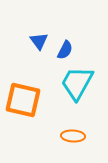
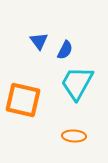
orange ellipse: moved 1 px right
